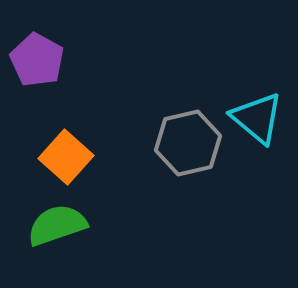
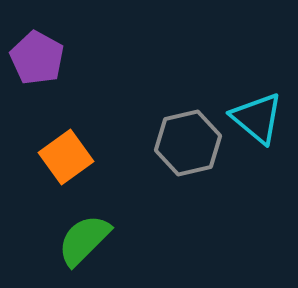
purple pentagon: moved 2 px up
orange square: rotated 12 degrees clockwise
green semicircle: moved 27 px right, 15 px down; rotated 26 degrees counterclockwise
